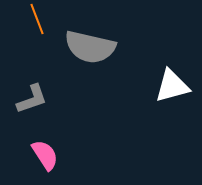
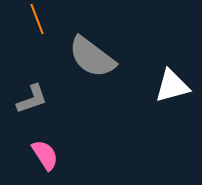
gray semicircle: moved 2 px right, 10 px down; rotated 24 degrees clockwise
